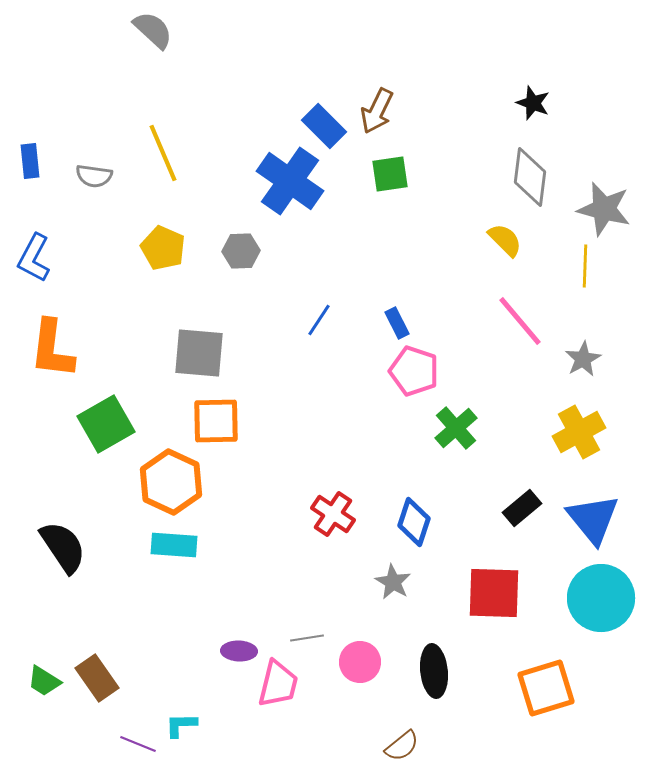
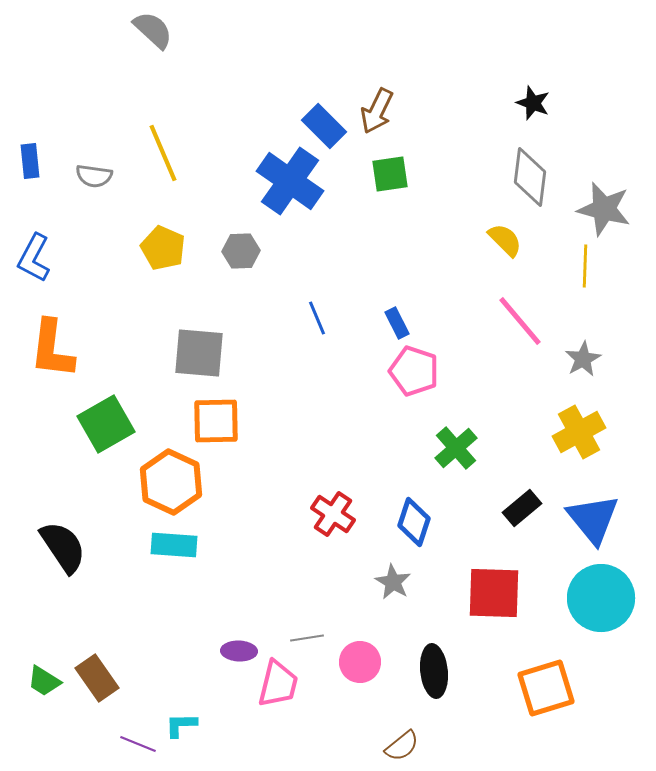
blue line at (319, 320): moved 2 px left, 2 px up; rotated 56 degrees counterclockwise
green cross at (456, 428): moved 20 px down
